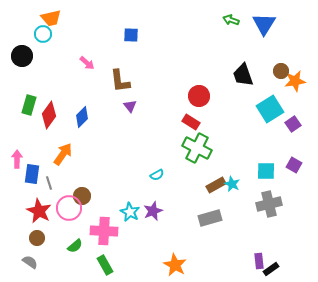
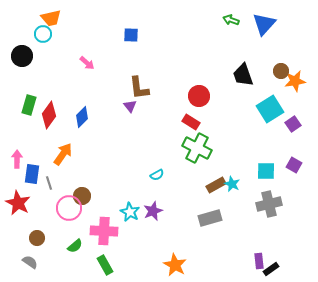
blue triangle at (264, 24): rotated 10 degrees clockwise
brown L-shape at (120, 81): moved 19 px right, 7 px down
red star at (39, 211): moved 21 px left, 8 px up
